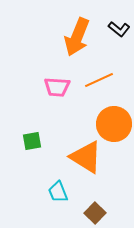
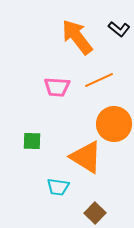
orange arrow: rotated 120 degrees clockwise
green square: rotated 12 degrees clockwise
cyan trapezoid: moved 5 px up; rotated 60 degrees counterclockwise
